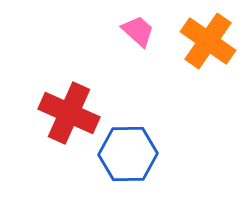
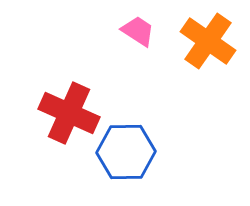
pink trapezoid: rotated 9 degrees counterclockwise
blue hexagon: moved 2 px left, 2 px up
